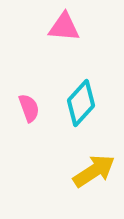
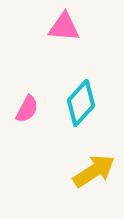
pink semicircle: moved 2 px left, 1 px down; rotated 48 degrees clockwise
